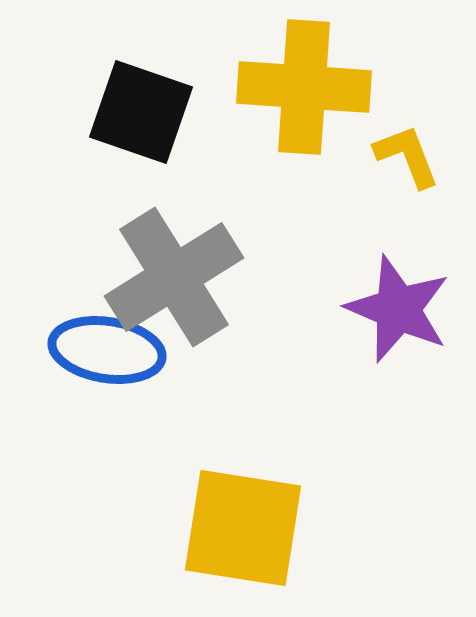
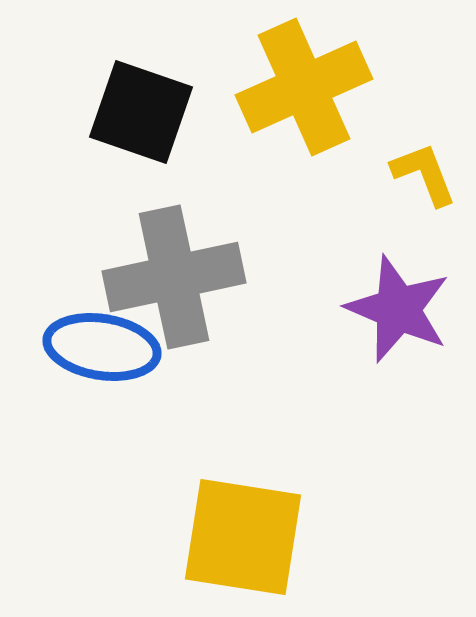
yellow cross: rotated 28 degrees counterclockwise
yellow L-shape: moved 17 px right, 18 px down
gray cross: rotated 20 degrees clockwise
blue ellipse: moved 5 px left, 3 px up
yellow square: moved 9 px down
